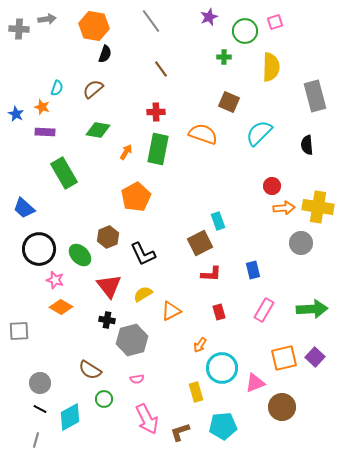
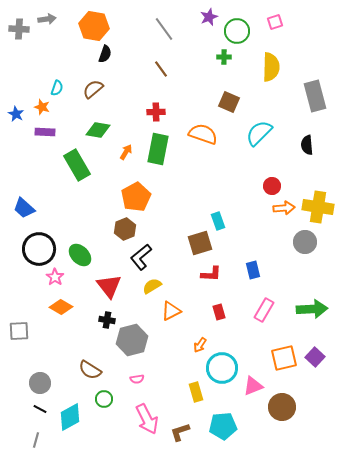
gray line at (151, 21): moved 13 px right, 8 px down
green circle at (245, 31): moved 8 px left
green rectangle at (64, 173): moved 13 px right, 8 px up
brown hexagon at (108, 237): moved 17 px right, 8 px up
brown square at (200, 243): rotated 10 degrees clockwise
gray circle at (301, 243): moved 4 px right, 1 px up
black L-shape at (143, 254): moved 2 px left, 3 px down; rotated 76 degrees clockwise
pink star at (55, 280): moved 3 px up; rotated 18 degrees clockwise
yellow semicircle at (143, 294): moved 9 px right, 8 px up
pink triangle at (255, 383): moved 2 px left, 3 px down
